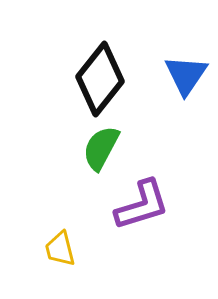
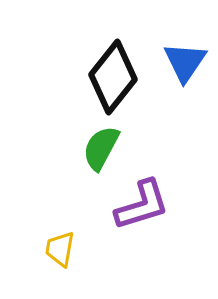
blue triangle: moved 1 px left, 13 px up
black diamond: moved 13 px right, 2 px up
yellow trapezoid: rotated 24 degrees clockwise
